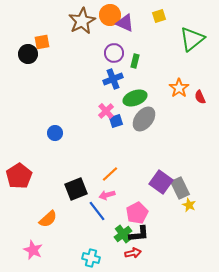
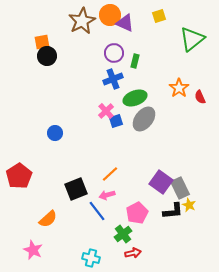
black circle: moved 19 px right, 2 px down
black L-shape: moved 34 px right, 23 px up
